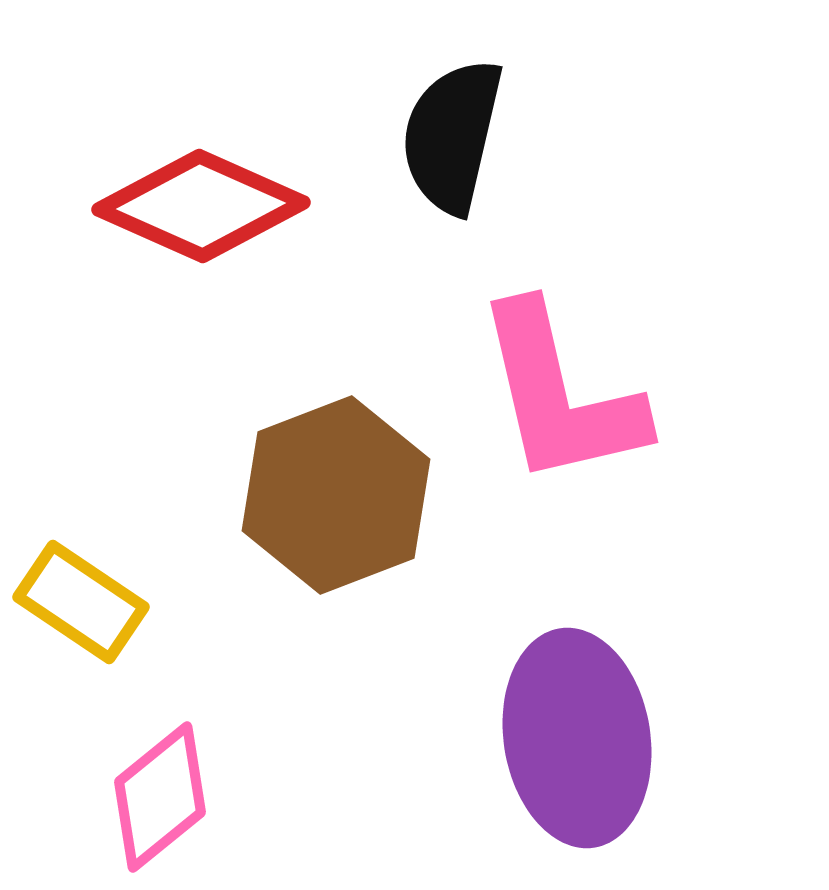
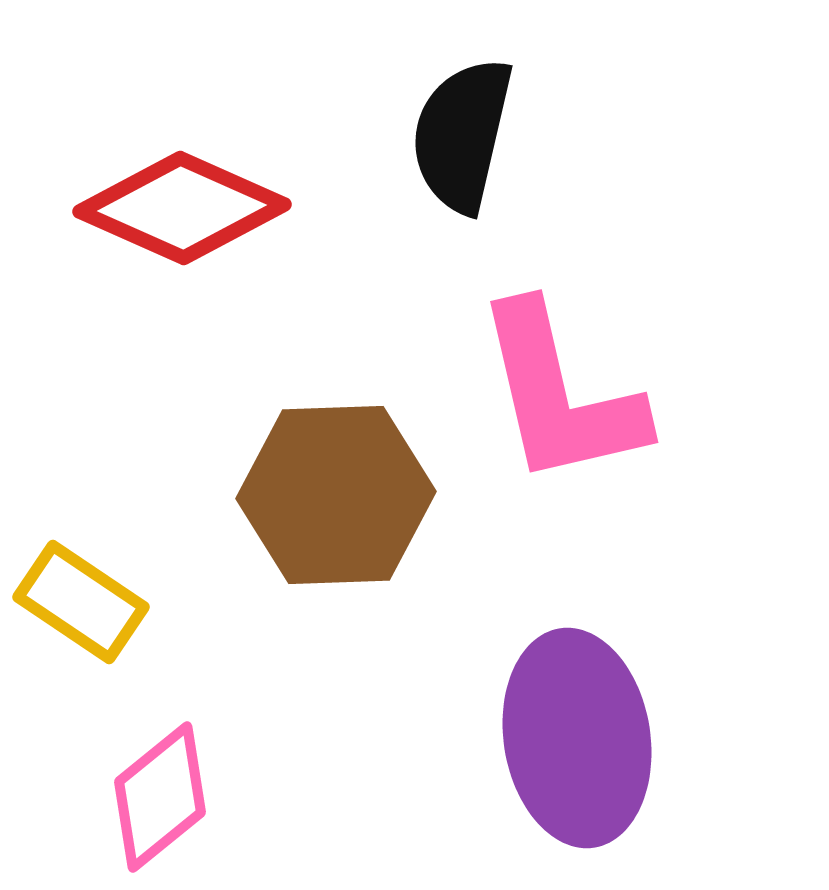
black semicircle: moved 10 px right, 1 px up
red diamond: moved 19 px left, 2 px down
brown hexagon: rotated 19 degrees clockwise
